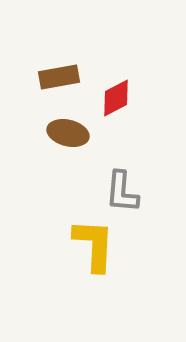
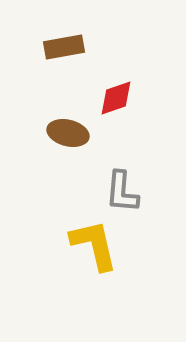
brown rectangle: moved 5 px right, 30 px up
red diamond: rotated 9 degrees clockwise
yellow L-shape: rotated 16 degrees counterclockwise
